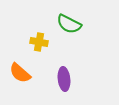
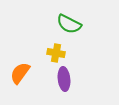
yellow cross: moved 17 px right, 11 px down
orange semicircle: rotated 85 degrees clockwise
